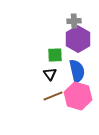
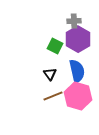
green square: moved 9 px up; rotated 28 degrees clockwise
